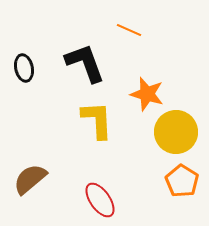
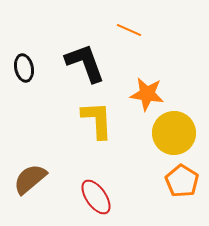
orange star: rotated 8 degrees counterclockwise
yellow circle: moved 2 px left, 1 px down
red ellipse: moved 4 px left, 3 px up
